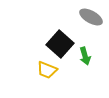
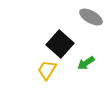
green arrow: moved 1 px right, 7 px down; rotated 72 degrees clockwise
yellow trapezoid: rotated 100 degrees clockwise
